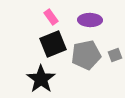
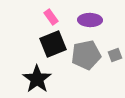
black star: moved 4 px left
